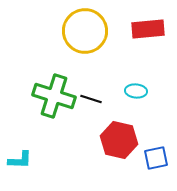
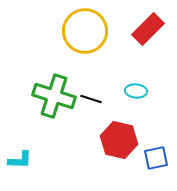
red rectangle: rotated 40 degrees counterclockwise
